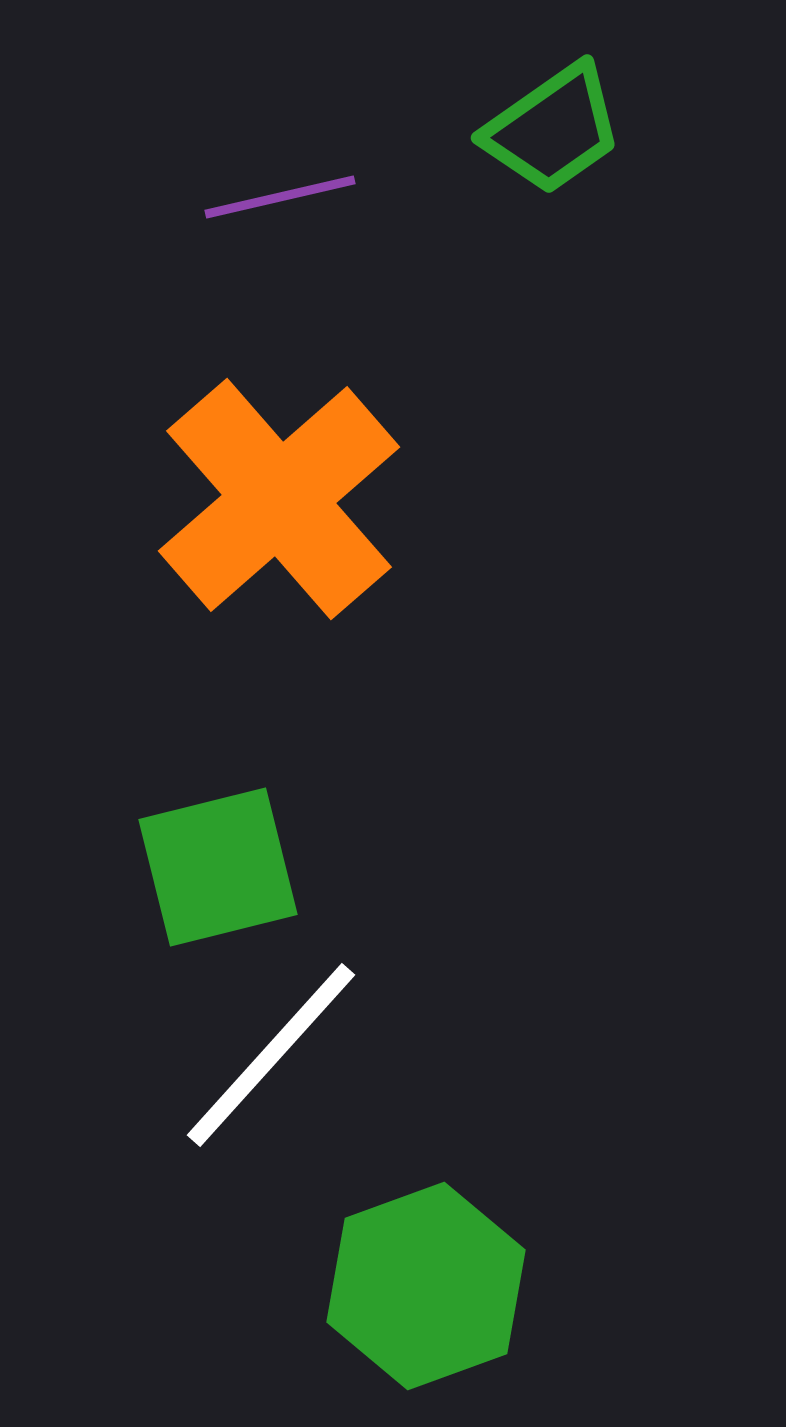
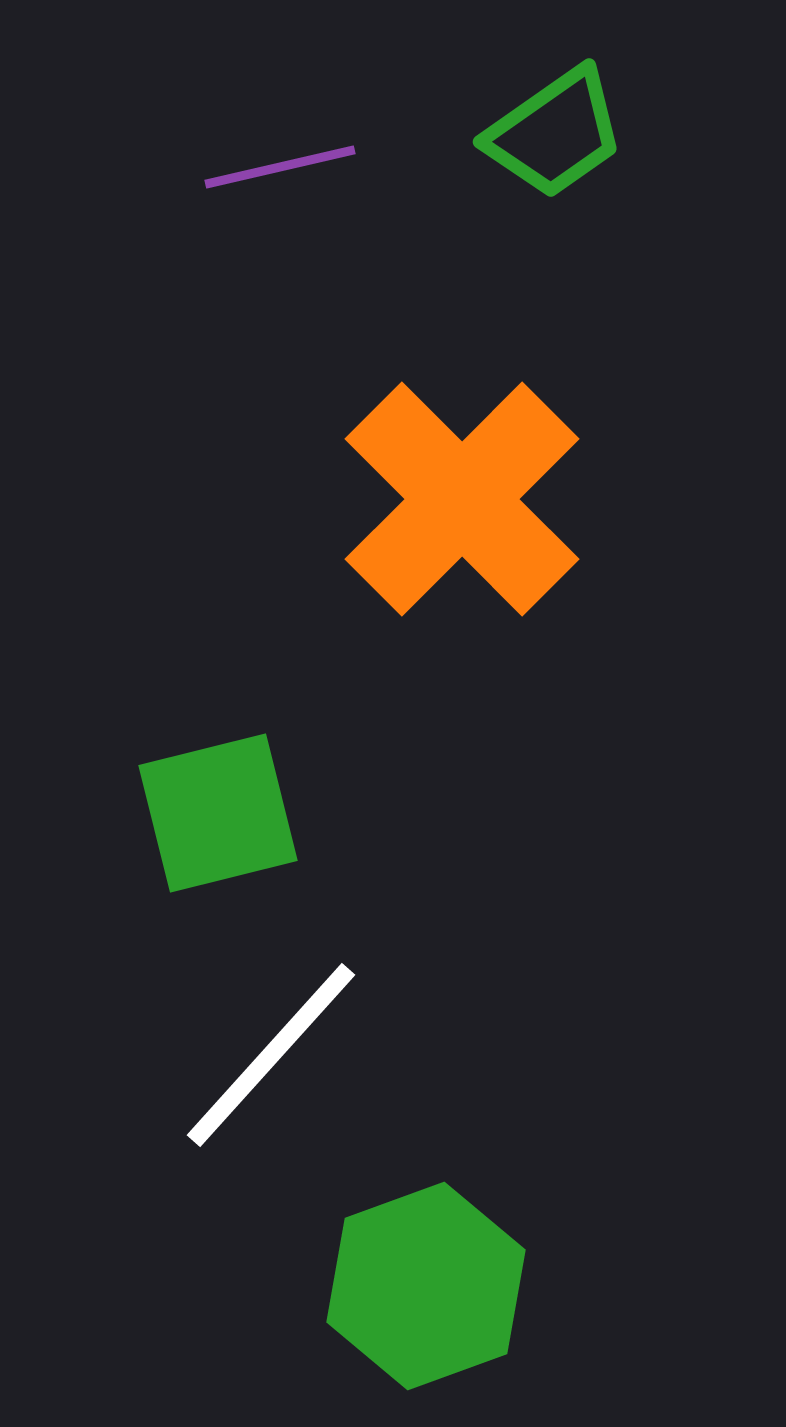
green trapezoid: moved 2 px right, 4 px down
purple line: moved 30 px up
orange cross: moved 183 px right; rotated 4 degrees counterclockwise
green square: moved 54 px up
